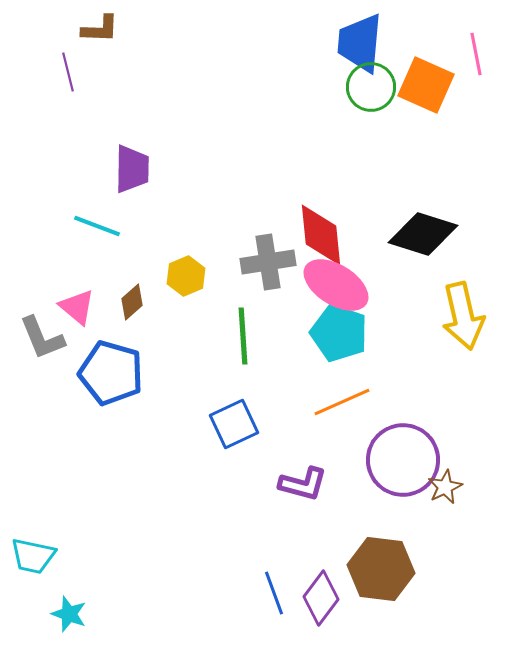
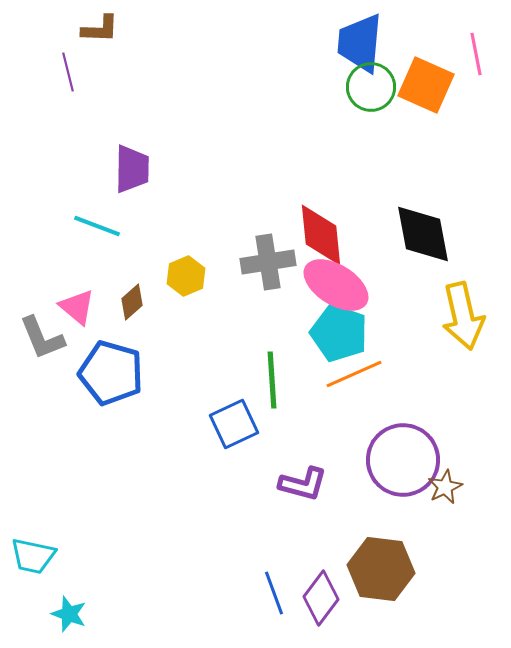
black diamond: rotated 62 degrees clockwise
green line: moved 29 px right, 44 px down
orange line: moved 12 px right, 28 px up
